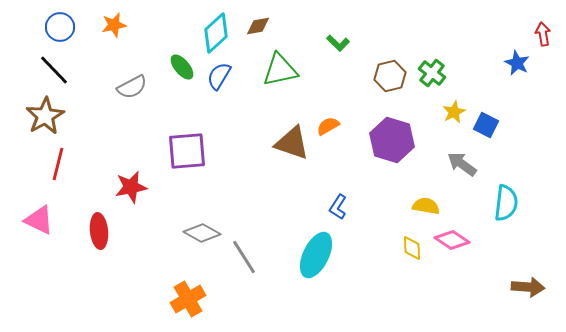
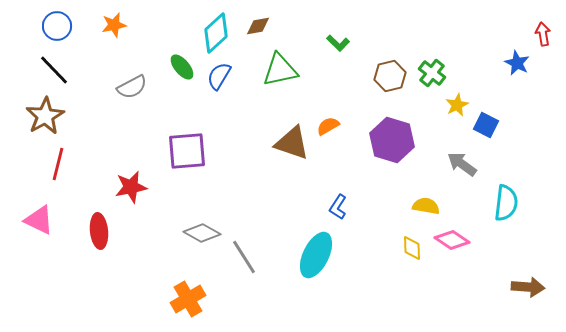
blue circle: moved 3 px left, 1 px up
yellow star: moved 3 px right, 7 px up
